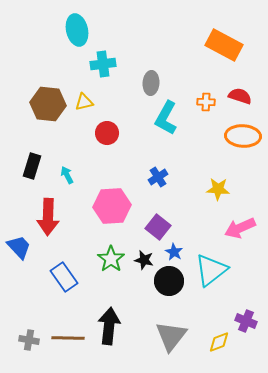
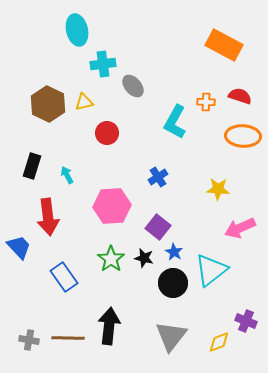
gray ellipse: moved 18 px left, 3 px down; rotated 45 degrees counterclockwise
brown hexagon: rotated 20 degrees clockwise
cyan L-shape: moved 9 px right, 4 px down
red arrow: rotated 9 degrees counterclockwise
black star: moved 2 px up
black circle: moved 4 px right, 2 px down
